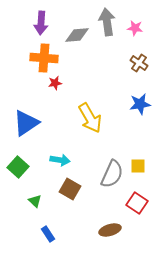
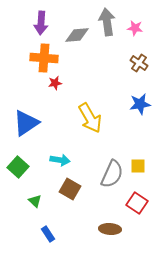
brown ellipse: moved 1 px up; rotated 20 degrees clockwise
